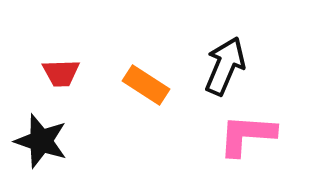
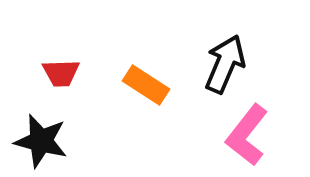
black arrow: moved 2 px up
pink L-shape: rotated 56 degrees counterclockwise
black star: rotated 4 degrees counterclockwise
